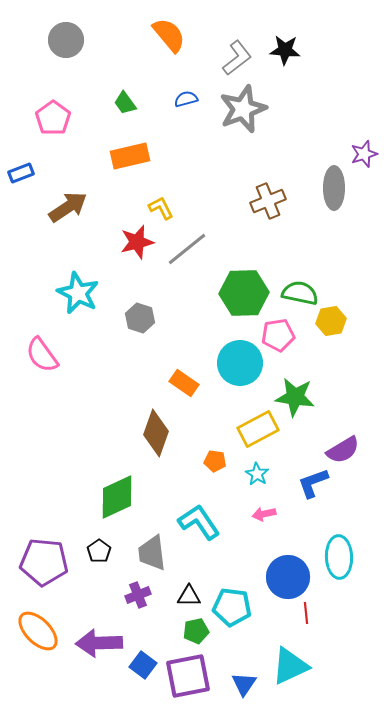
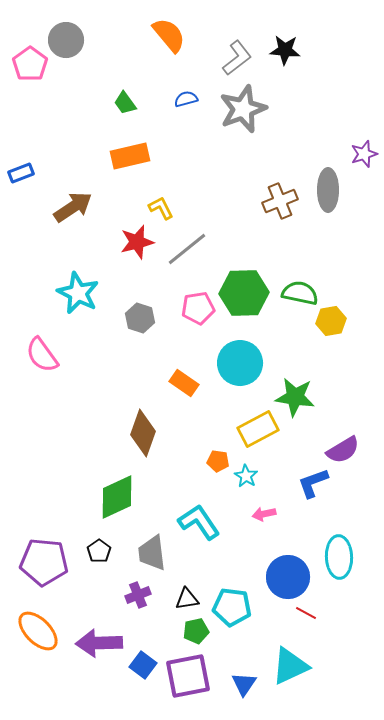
pink pentagon at (53, 118): moved 23 px left, 54 px up
gray ellipse at (334, 188): moved 6 px left, 2 px down
brown cross at (268, 201): moved 12 px right
brown arrow at (68, 207): moved 5 px right
pink pentagon at (278, 335): moved 80 px left, 27 px up
brown diamond at (156, 433): moved 13 px left
orange pentagon at (215, 461): moved 3 px right
cyan star at (257, 474): moved 11 px left, 2 px down
black triangle at (189, 596): moved 2 px left, 3 px down; rotated 10 degrees counterclockwise
red line at (306, 613): rotated 55 degrees counterclockwise
